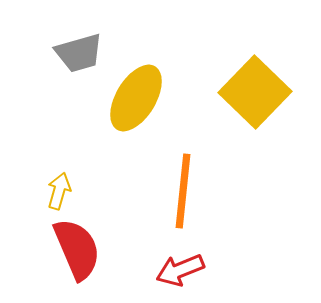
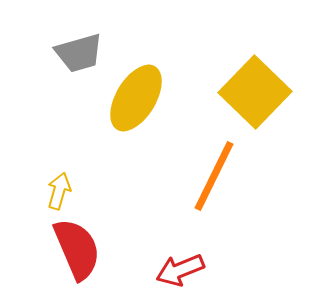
orange line: moved 31 px right, 15 px up; rotated 20 degrees clockwise
